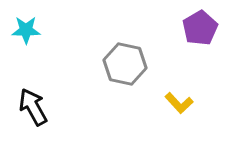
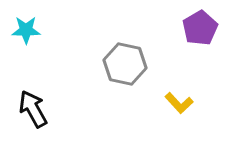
black arrow: moved 2 px down
